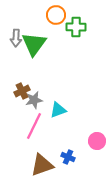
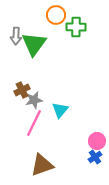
gray arrow: moved 2 px up
brown cross: moved 1 px up
cyan triangle: moved 2 px right; rotated 30 degrees counterclockwise
pink line: moved 3 px up
blue cross: moved 27 px right; rotated 32 degrees clockwise
